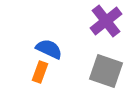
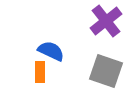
blue semicircle: moved 2 px right, 2 px down
orange rectangle: rotated 20 degrees counterclockwise
